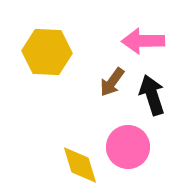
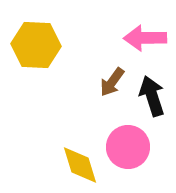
pink arrow: moved 2 px right, 3 px up
yellow hexagon: moved 11 px left, 7 px up
black arrow: moved 1 px down
